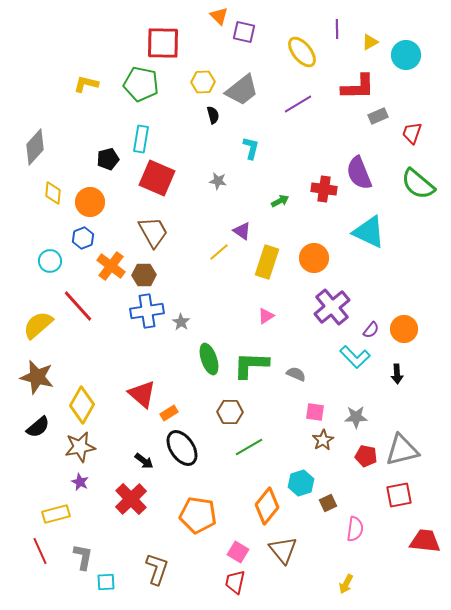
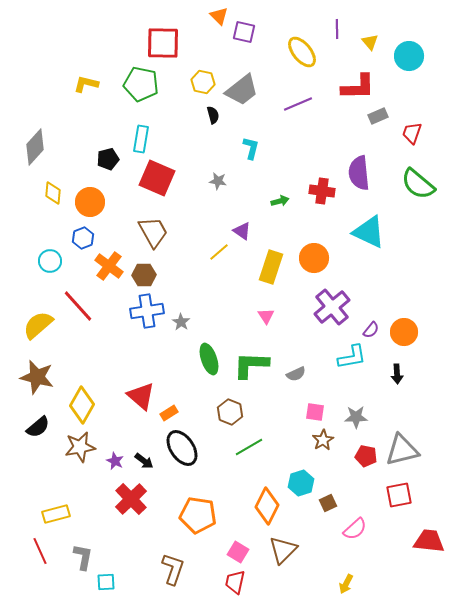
yellow triangle at (370, 42): rotated 42 degrees counterclockwise
cyan circle at (406, 55): moved 3 px right, 1 px down
yellow hexagon at (203, 82): rotated 15 degrees clockwise
purple line at (298, 104): rotated 8 degrees clockwise
purple semicircle at (359, 173): rotated 16 degrees clockwise
red cross at (324, 189): moved 2 px left, 2 px down
green arrow at (280, 201): rotated 12 degrees clockwise
yellow rectangle at (267, 262): moved 4 px right, 5 px down
orange cross at (111, 266): moved 2 px left
pink triangle at (266, 316): rotated 30 degrees counterclockwise
orange circle at (404, 329): moved 3 px down
cyan L-shape at (355, 357): moved 3 px left; rotated 56 degrees counterclockwise
gray semicircle at (296, 374): rotated 132 degrees clockwise
red triangle at (142, 394): moved 1 px left, 2 px down
brown hexagon at (230, 412): rotated 20 degrees clockwise
purple star at (80, 482): moved 35 px right, 21 px up
orange diamond at (267, 506): rotated 12 degrees counterclockwise
pink semicircle at (355, 529): rotated 40 degrees clockwise
red trapezoid at (425, 541): moved 4 px right
brown triangle at (283, 550): rotated 24 degrees clockwise
brown L-shape at (157, 569): moved 16 px right
